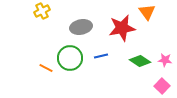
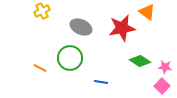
orange triangle: rotated 18 degrees counterclockwise
gray ellipse: rotated 35 degrees clockwise
blue line: moved 26 px down; rotated 24 degrees clockwise
pink star: moved 7 px down
orange line: moved 6 px left
